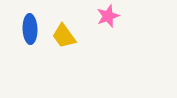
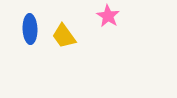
pink star: rotated 20 degrees counterclockwise
